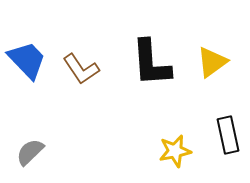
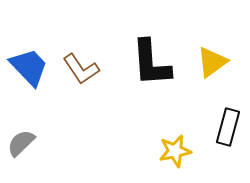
blue trapezoid: moved 2 px right, 7 px down
black rectangle: moved 8 px up; rotated 27 degrees clockwise
gray semicircle: moved 9 px left, 9 px up
